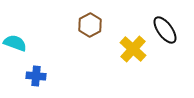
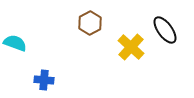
brown hexagon: moved 2 px up
yellow cross: moved 2 px left, 2 px up
blue cross: moved 8 px right, 4 px down
